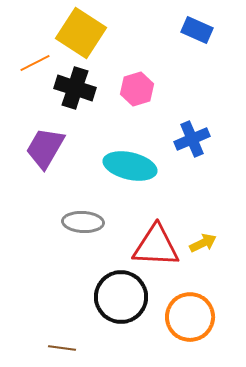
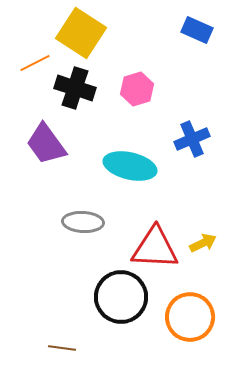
purple trapezoid: moved 1 px right, 4 px up; rotated 66 degrees counterclockwise
red triangle: moved 1 px left, 2 px down
